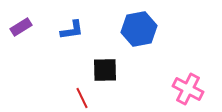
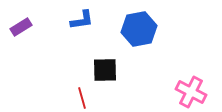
blue L-shape: moved 10 px right, 10 px up
pink cross: moved 3 px right, 3 px down
red line: rotated 10 degrees clockwise
